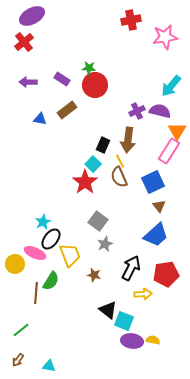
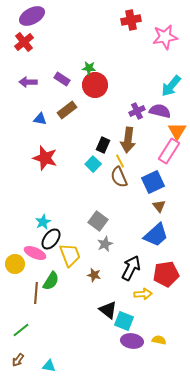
red star at (85, 182): moved 40 px left, 24 px up; rotated 20 degrees counterclockwise
yellow semicircle at (153, 340): moved 6 px right
